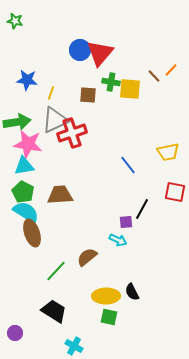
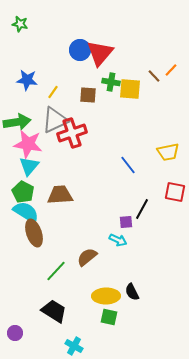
green star: moved 5 px right, 3 px down
yellow line: moved 2 px right, 1 px up; rotated 16 degrees clockwise
cyan triangle: moved 5 px right; rotated 40 degrees counterclockwise
brown ellipse: moved 2 px right
